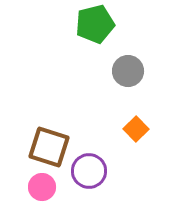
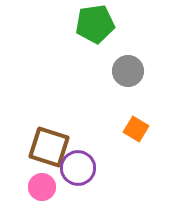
green pentagon: rotated 6 degrees clockwise
orange square: rotated 15 degrees counterclockwise
purple circle: moved 11 px left, 3 px up
